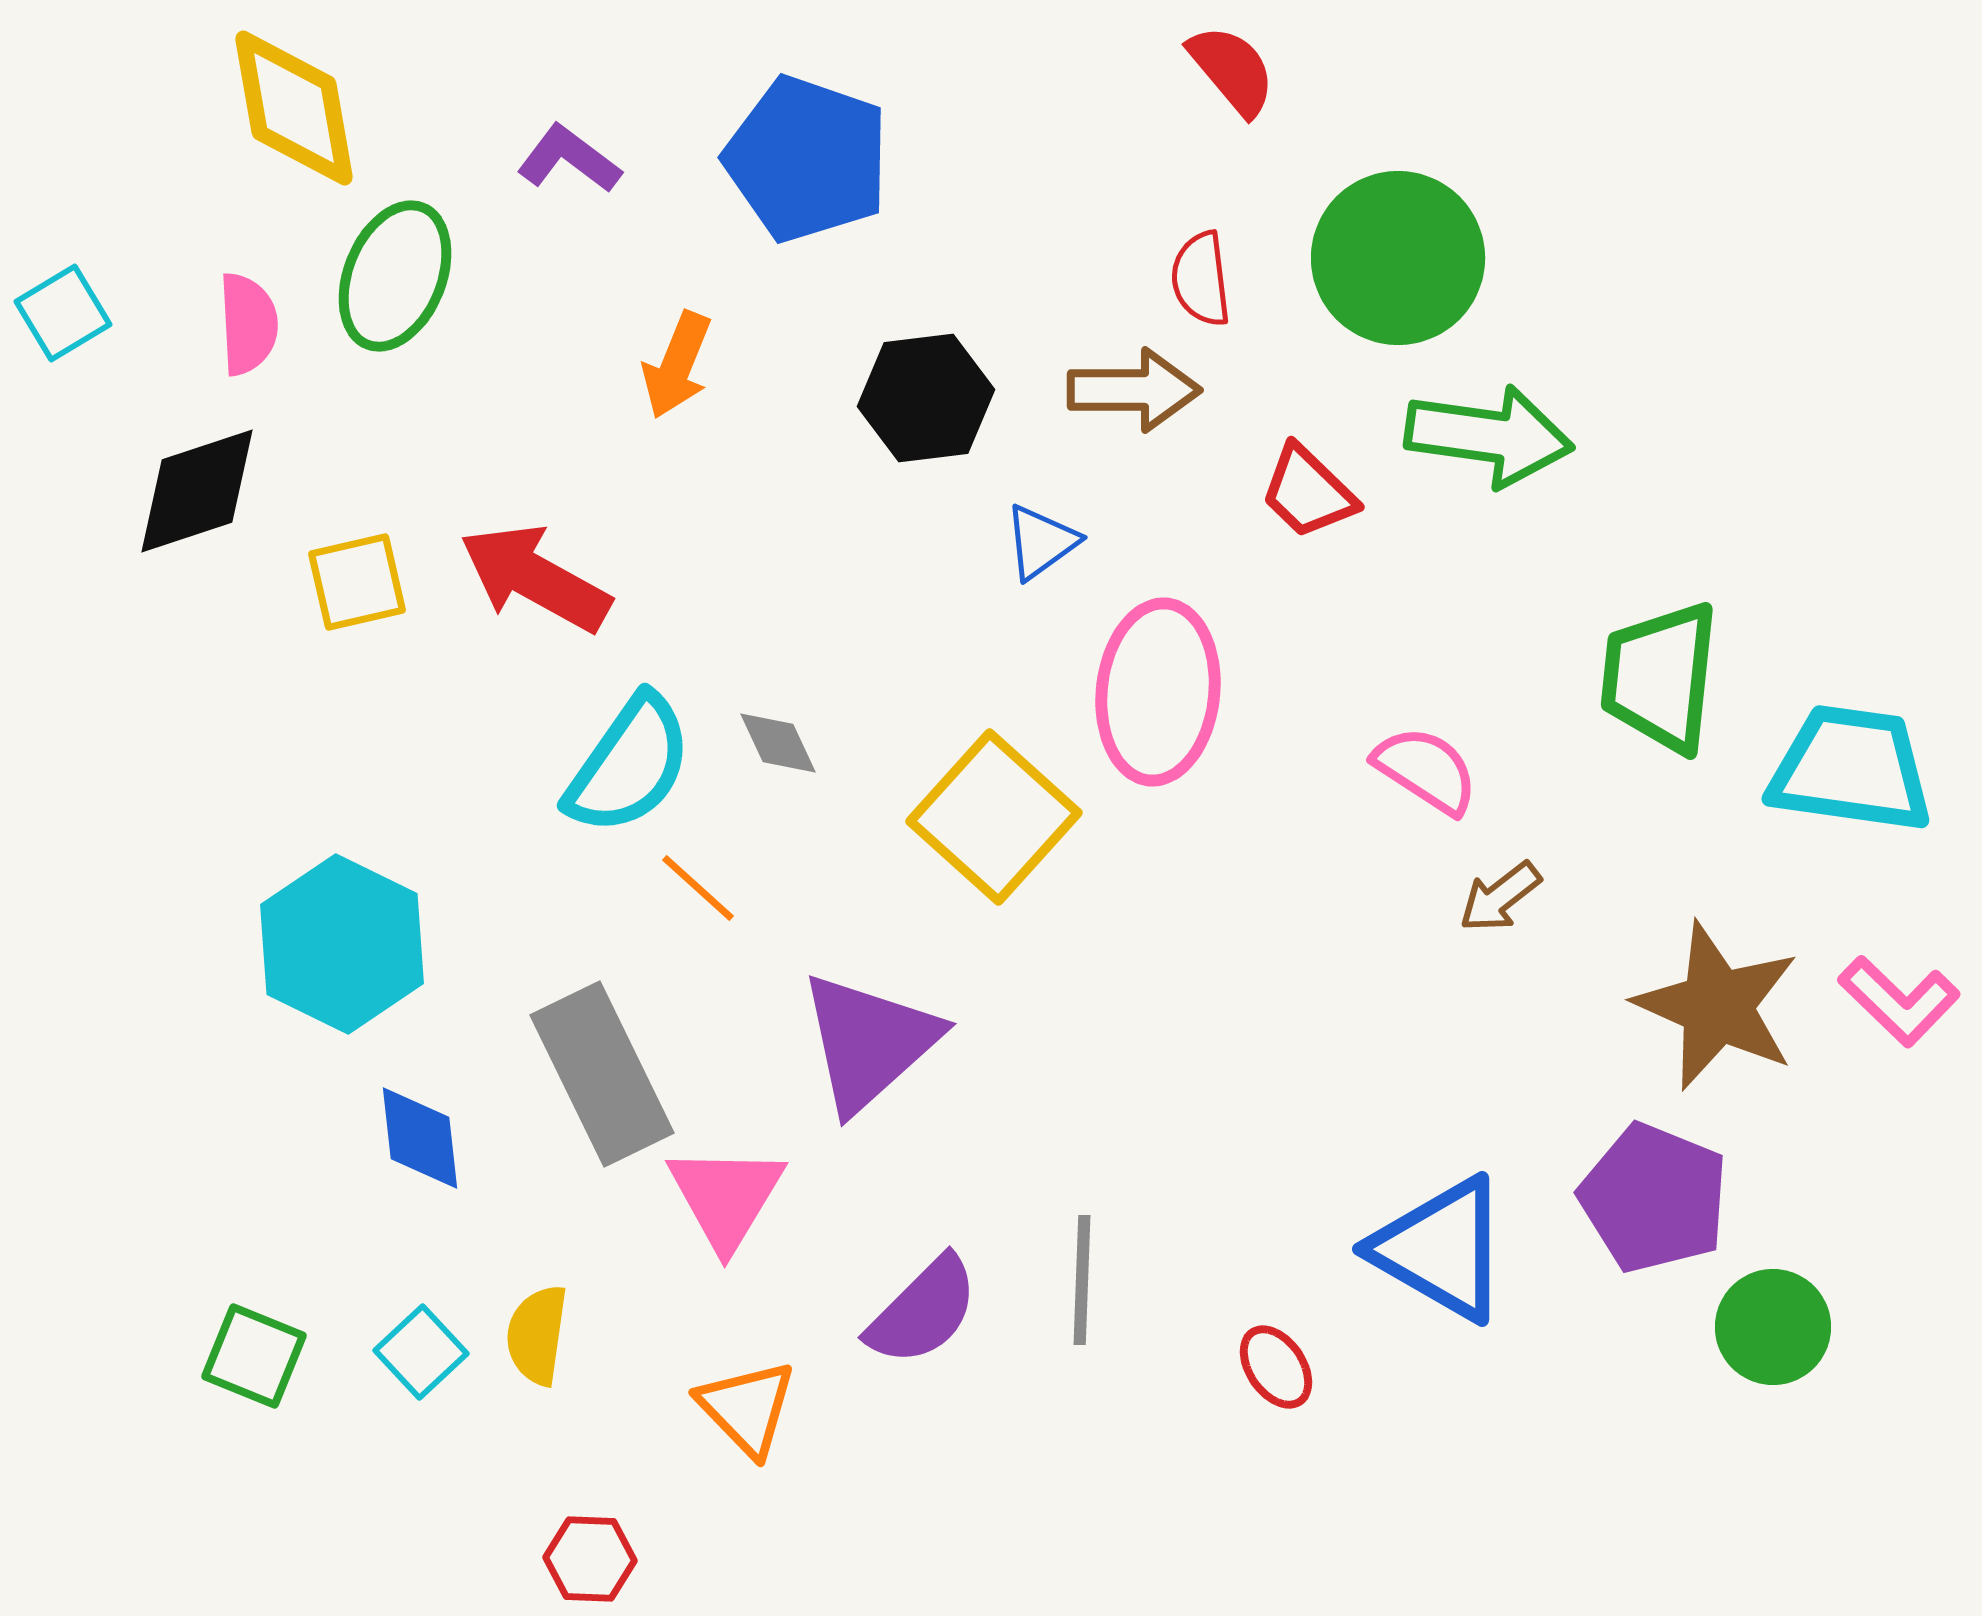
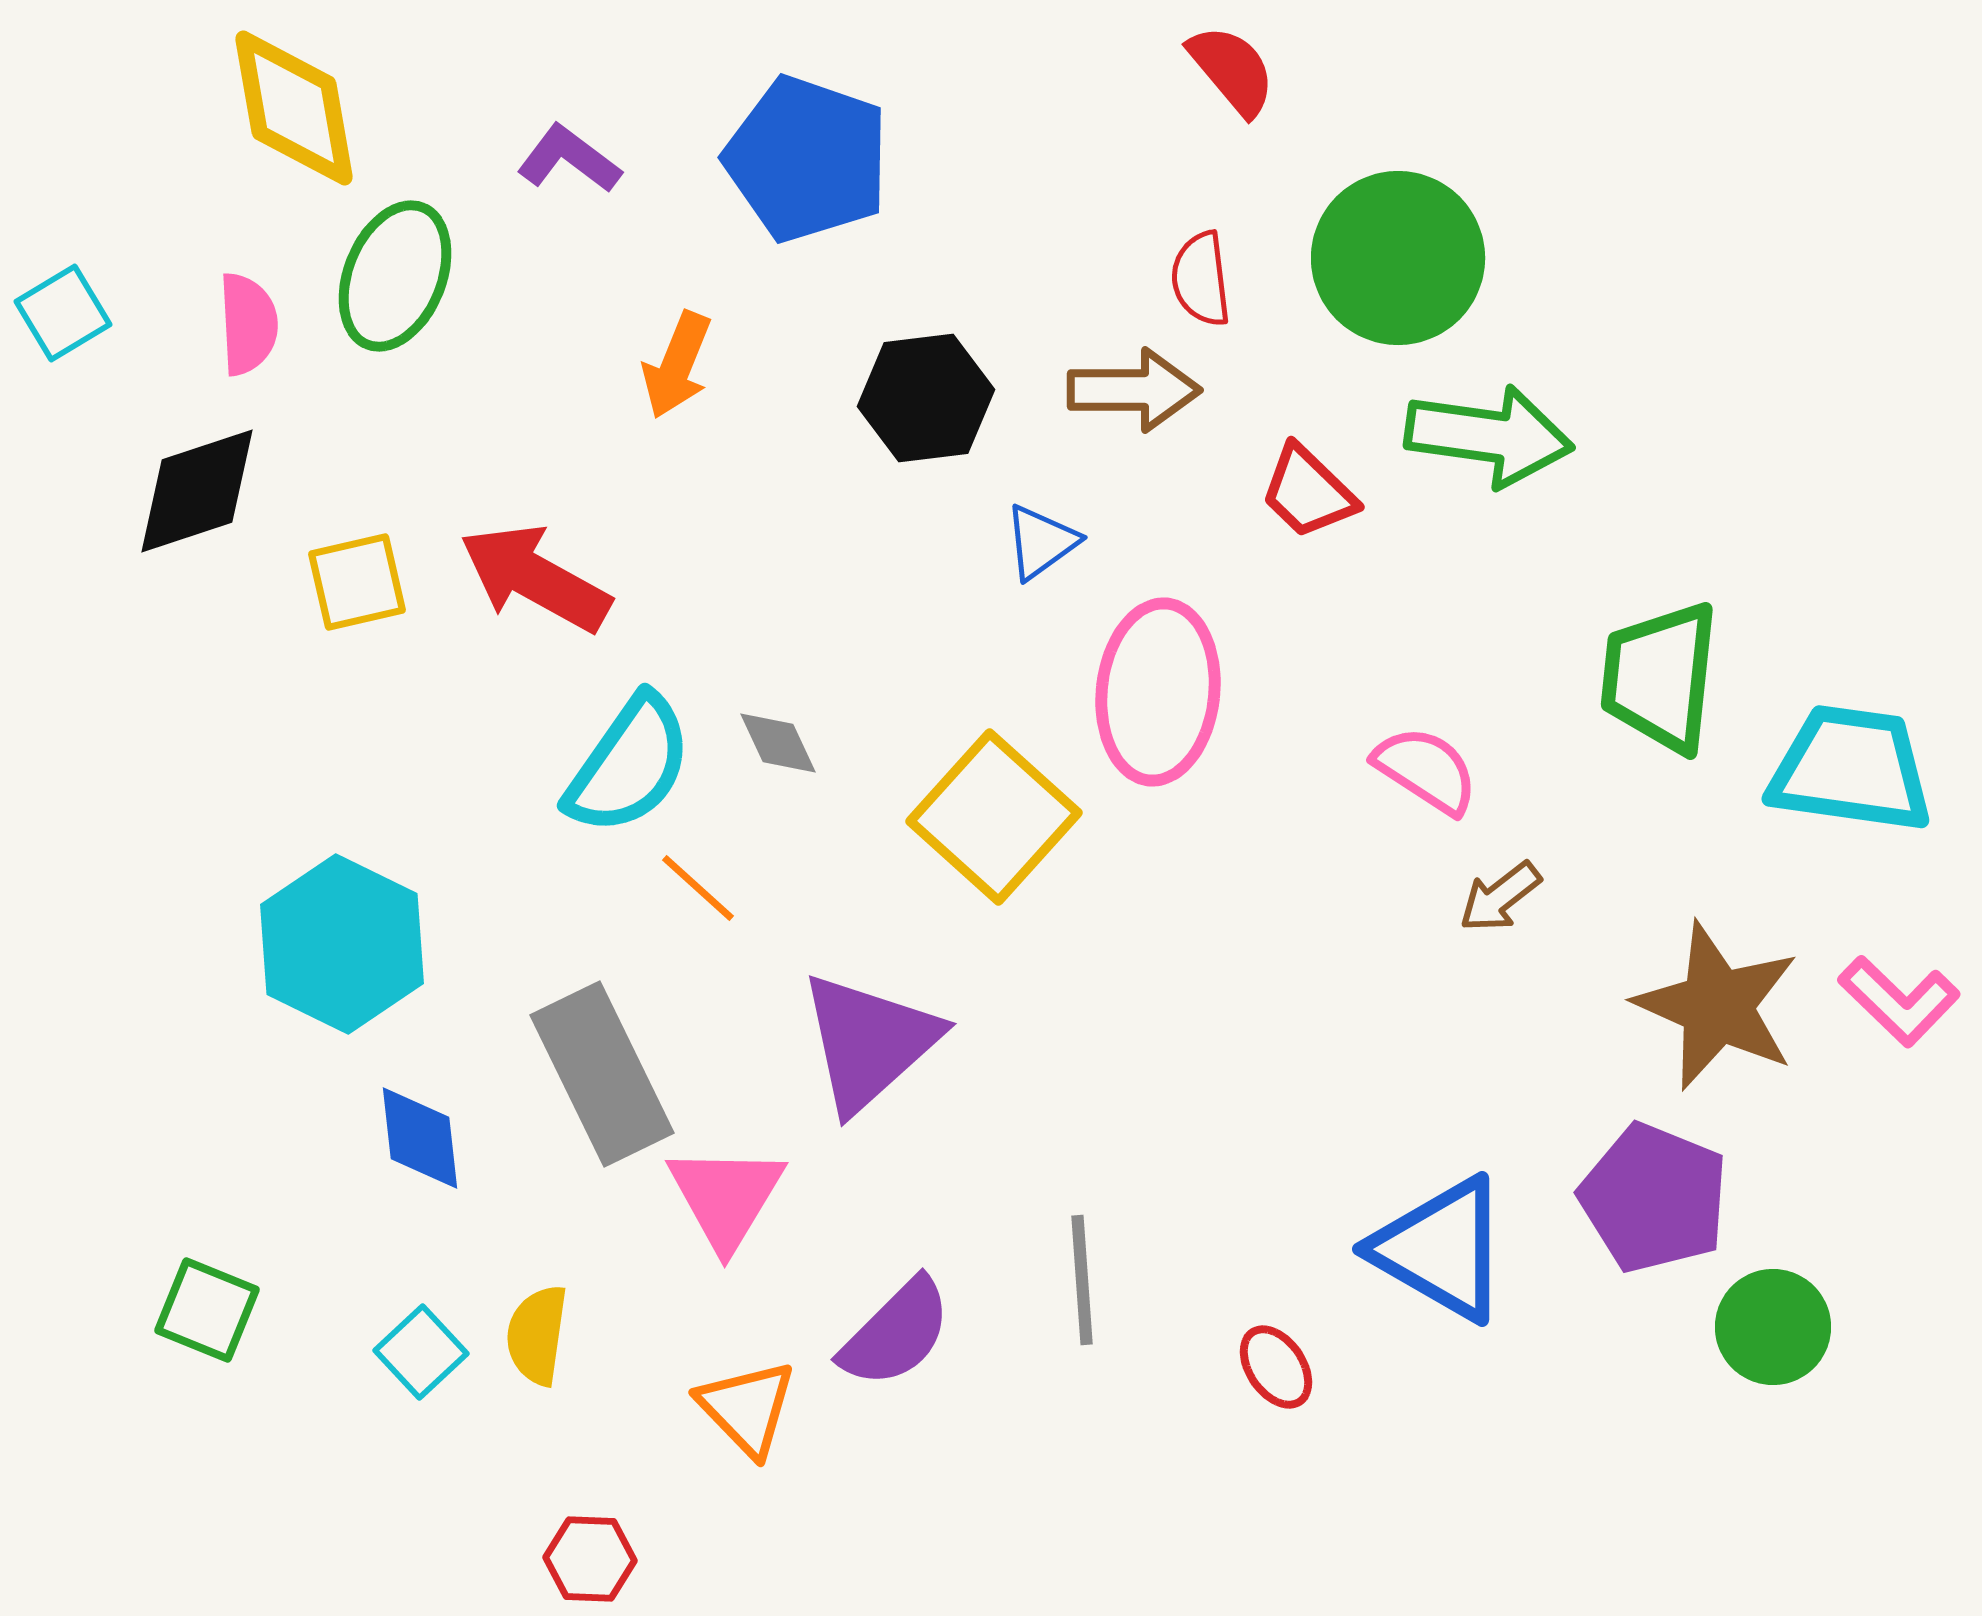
gray line at (1082, 1280): rotated 6 degrees counterclockwise
purple semicircle at (923, 1311): moved 27 px left, 22 px down
green square at (254, 1356): moved 47 px left, 46 px up
